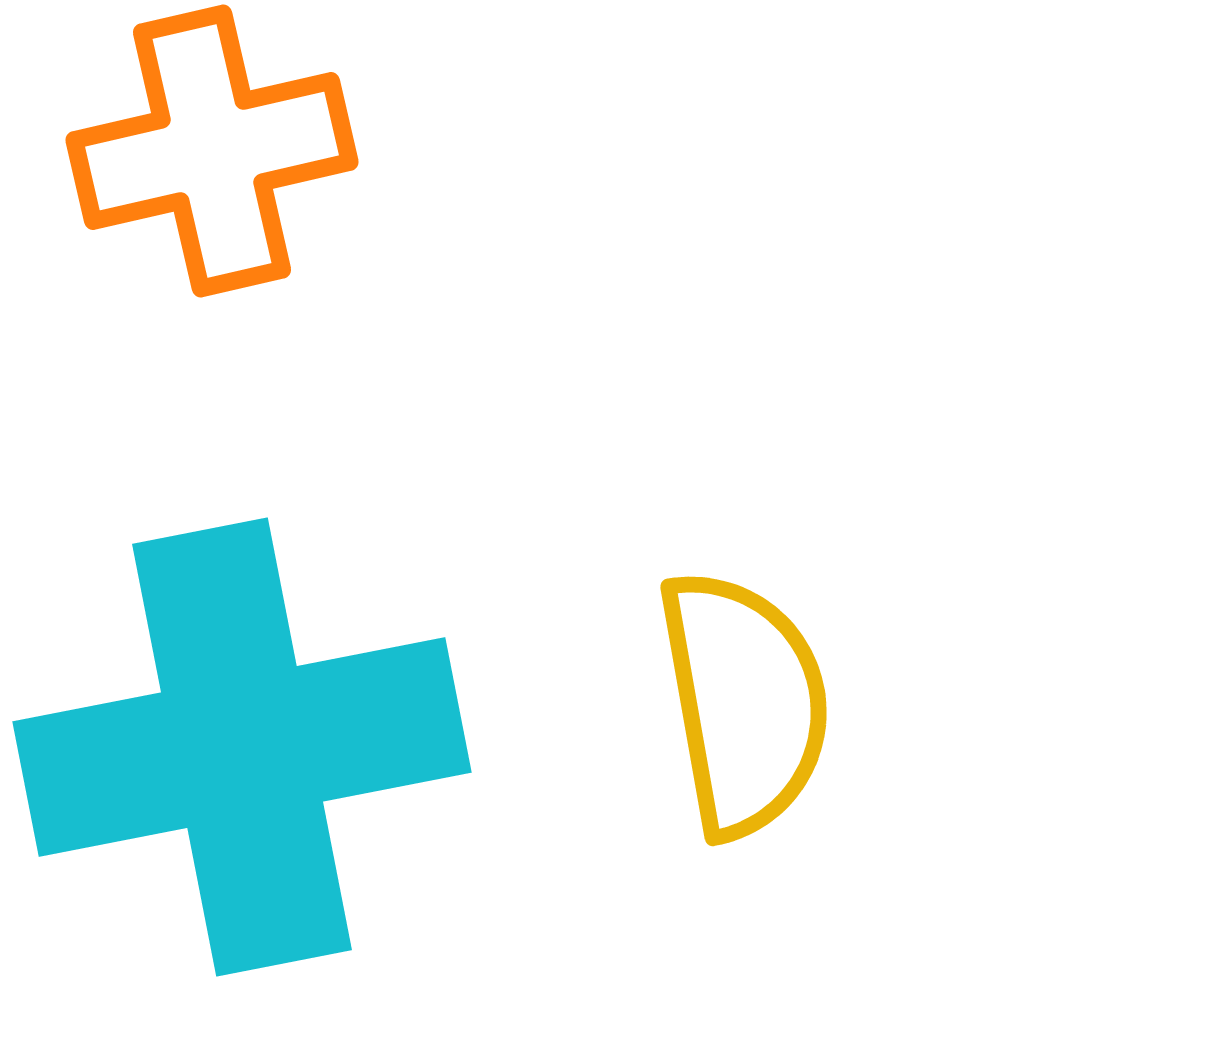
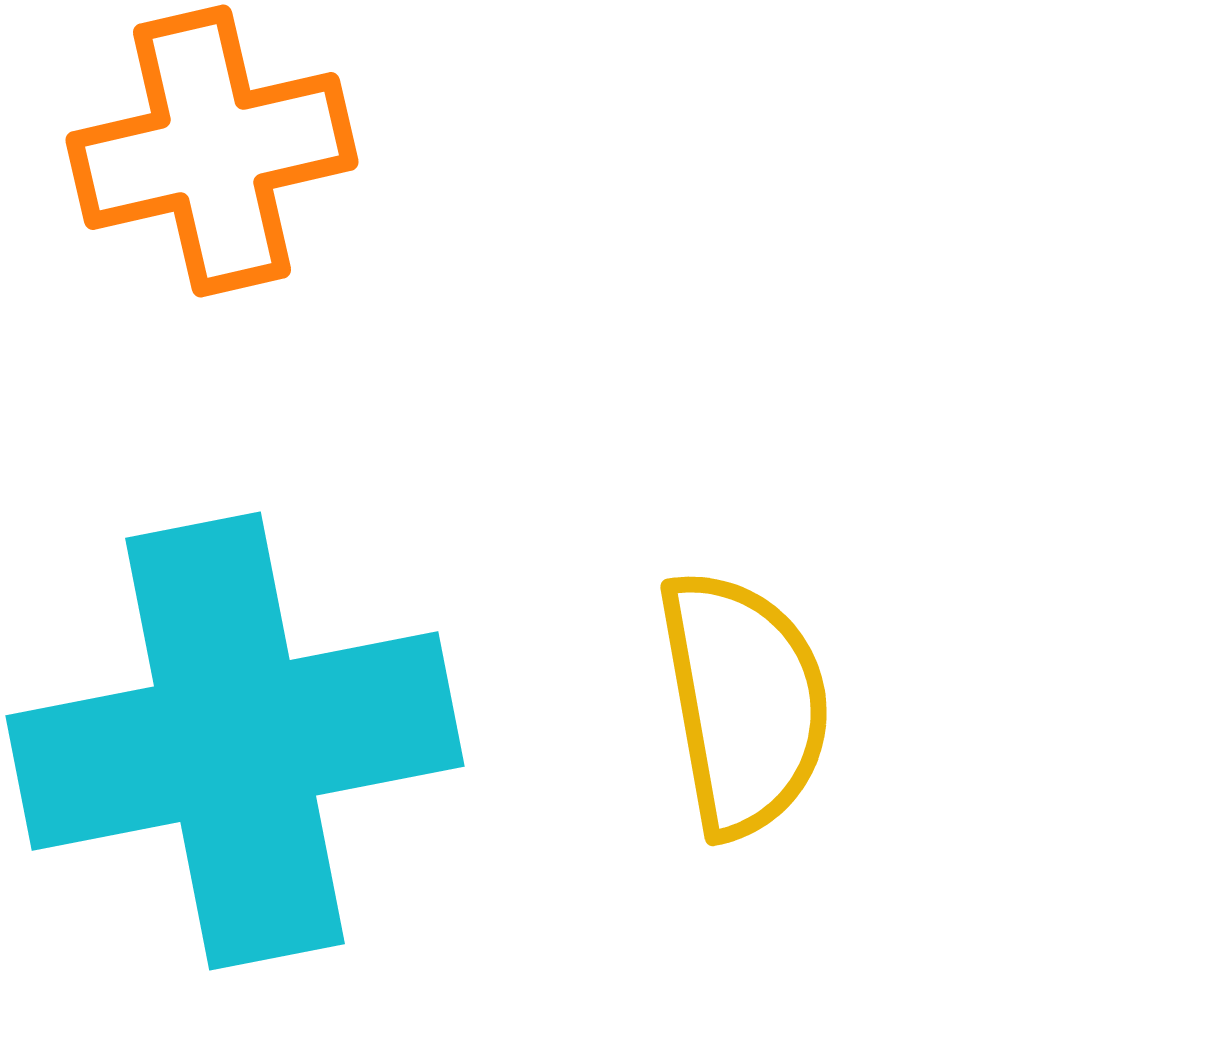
cyan cross: moved 7 px left, 6 px up
